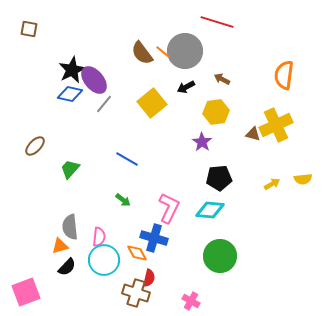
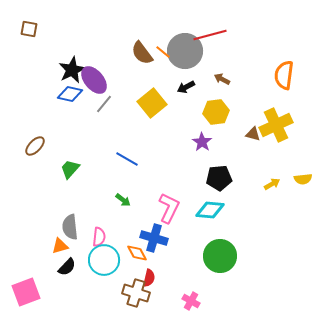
red line: moved 7 px left, 13 px down; rotated 32 degrees counterclockwise
